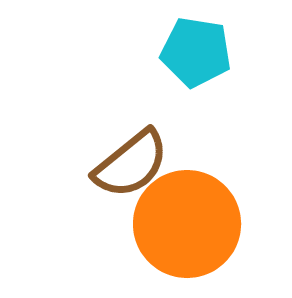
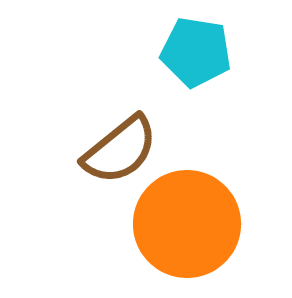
brown semicircle: moved 11 px left, 14 px up
